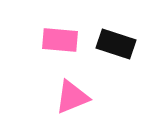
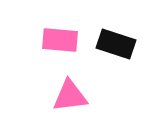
pink triangle: moved 2 px left, 1 px up; rotated 15 degrees clockwise
